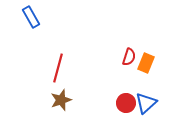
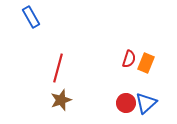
red semicircle: moved 2 px down
